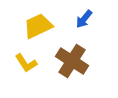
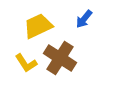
brown cross: moved 12 px left, 3 px up
